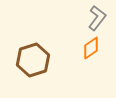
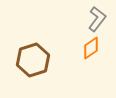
gray L-shape: moved 1 px down
